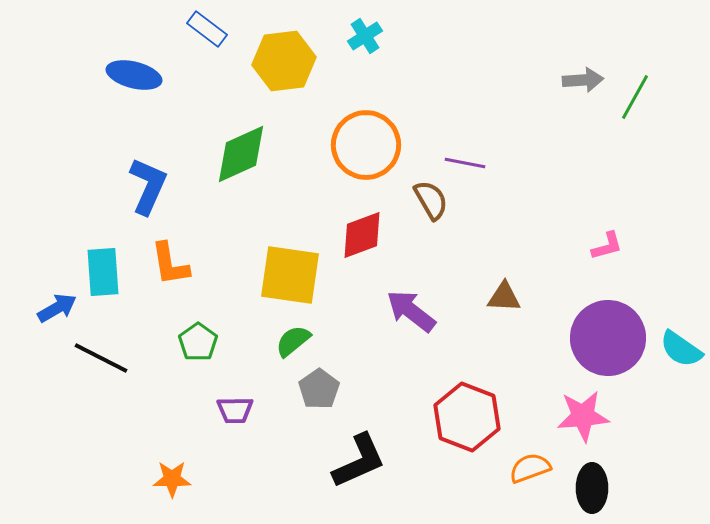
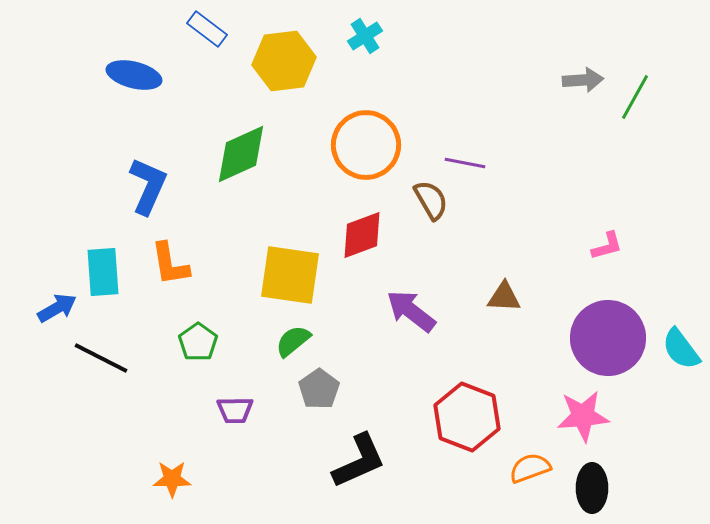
cyan semicircle: rotated 18 degrees clockwise
